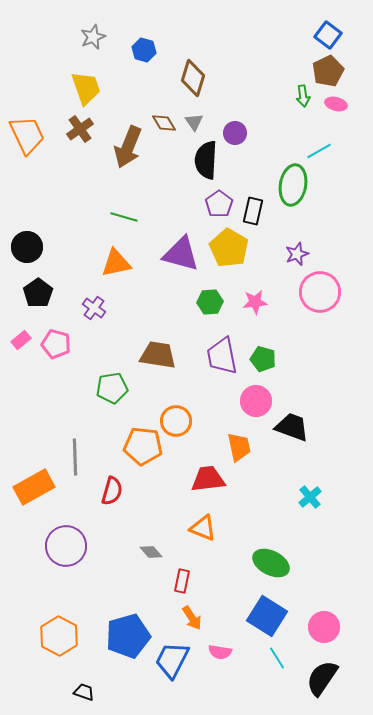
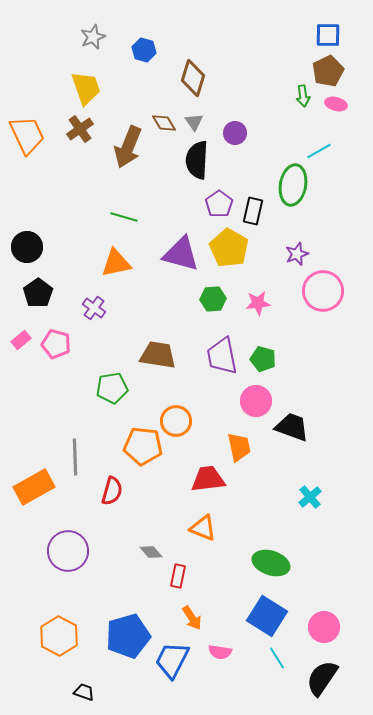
blue square at (328, 35): rotated 36 degrees counterclockwise
black semicircle at (206, 160): moved 9 px left
pink circle at (320, 292): moved 3 px right, 1 px up
green hexagon at (210, 302): moved 3 px right, 3 px up
pink star at (255, 302): moved 3 px right, 1 px down
purple circle at (66, 546): moved 2 px right, 5 px down
green ellipse at (271, 563): rotated 9 degrees counterclockwise
red rectangle at (182, 581): moved 4 px left, 5 px up
